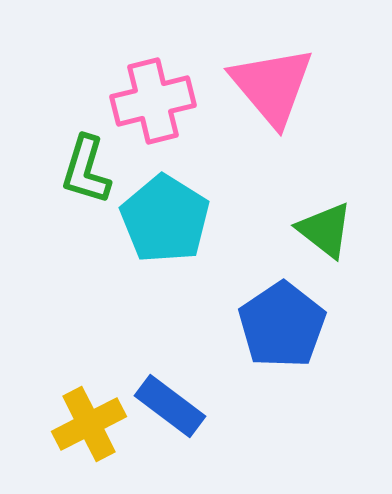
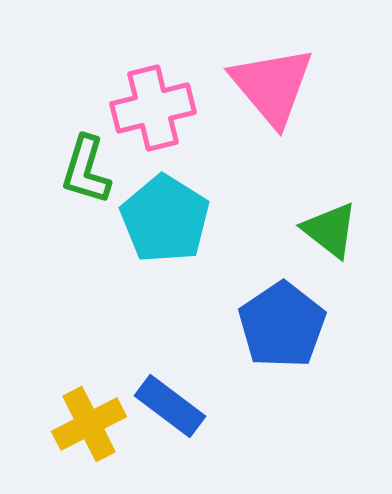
pink cross: moved 7 px down
green triangle: moved 5 px right
